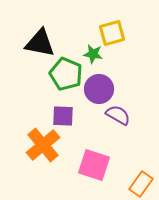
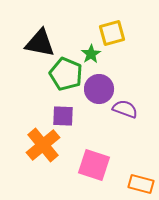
green star: moved 2 px left; rotated 30 degrees clockwise
purple semicircle: moved 7 px right, 6 px up; rotated 10 degrees counterclockwise
orange rectangle: rotated 70 degrees clockwise
